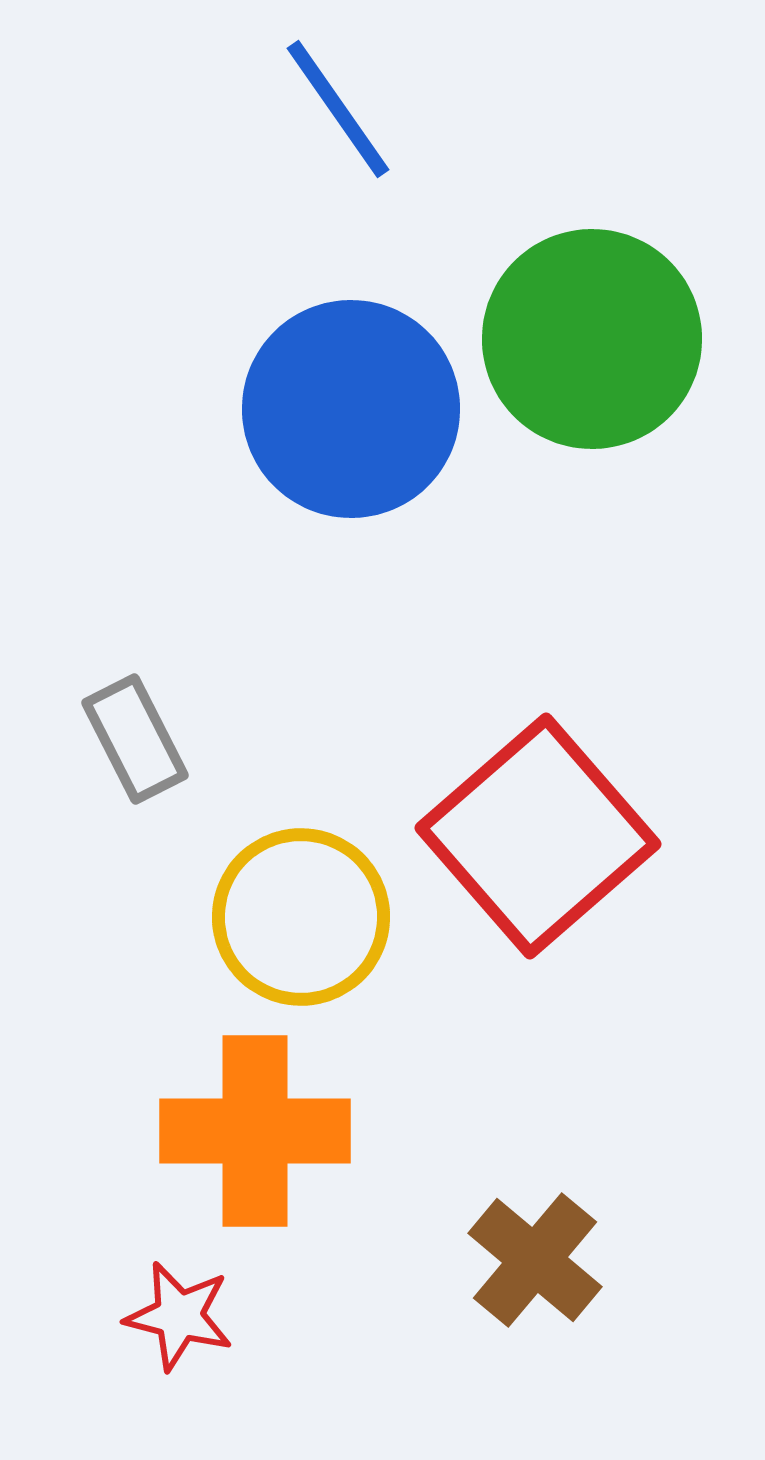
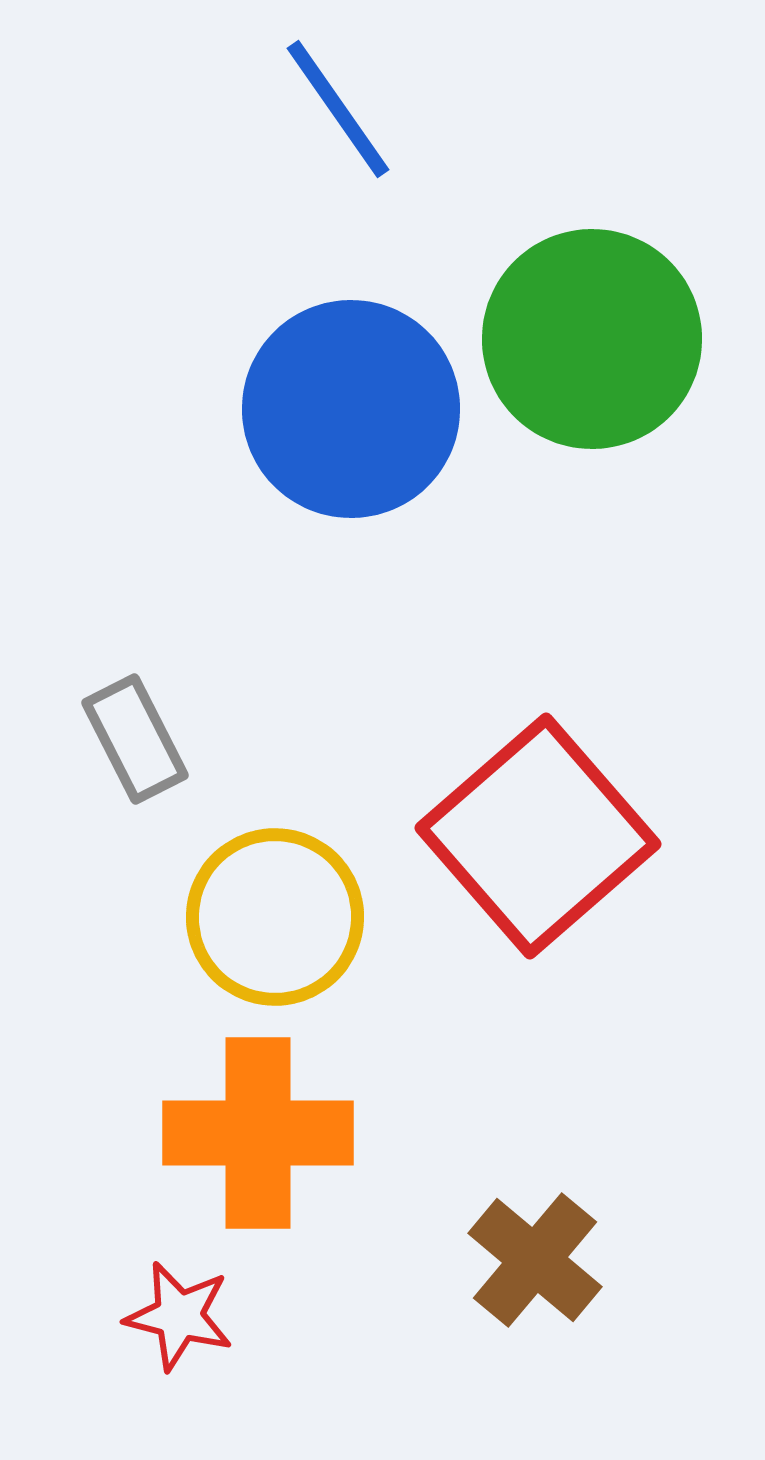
yellow circle: moved 26 px left
orange cross: moved 3 px right, 2 px down
